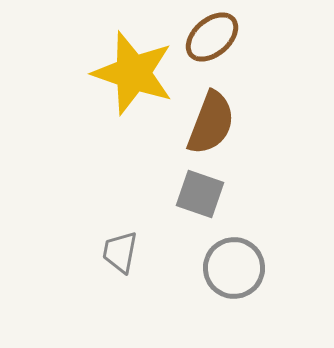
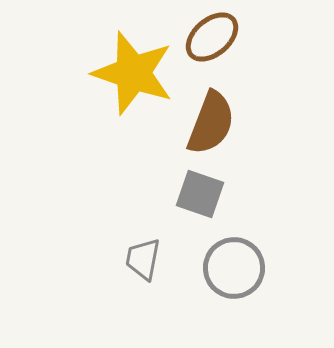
gray trapezoid: moved 23 px right, 7 px down
